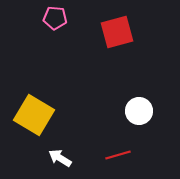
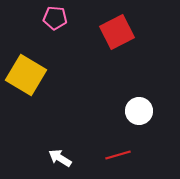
red square: rotated 12 degrees counterclockwise
yellow square: moved 8 px left, 40 px up
